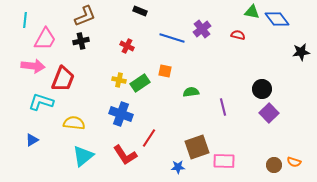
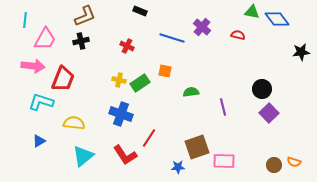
purple cross: moved 2 px up; rotated 12 degrees counterclockwise
blue triangle: moved 7 px right, 1 px down
